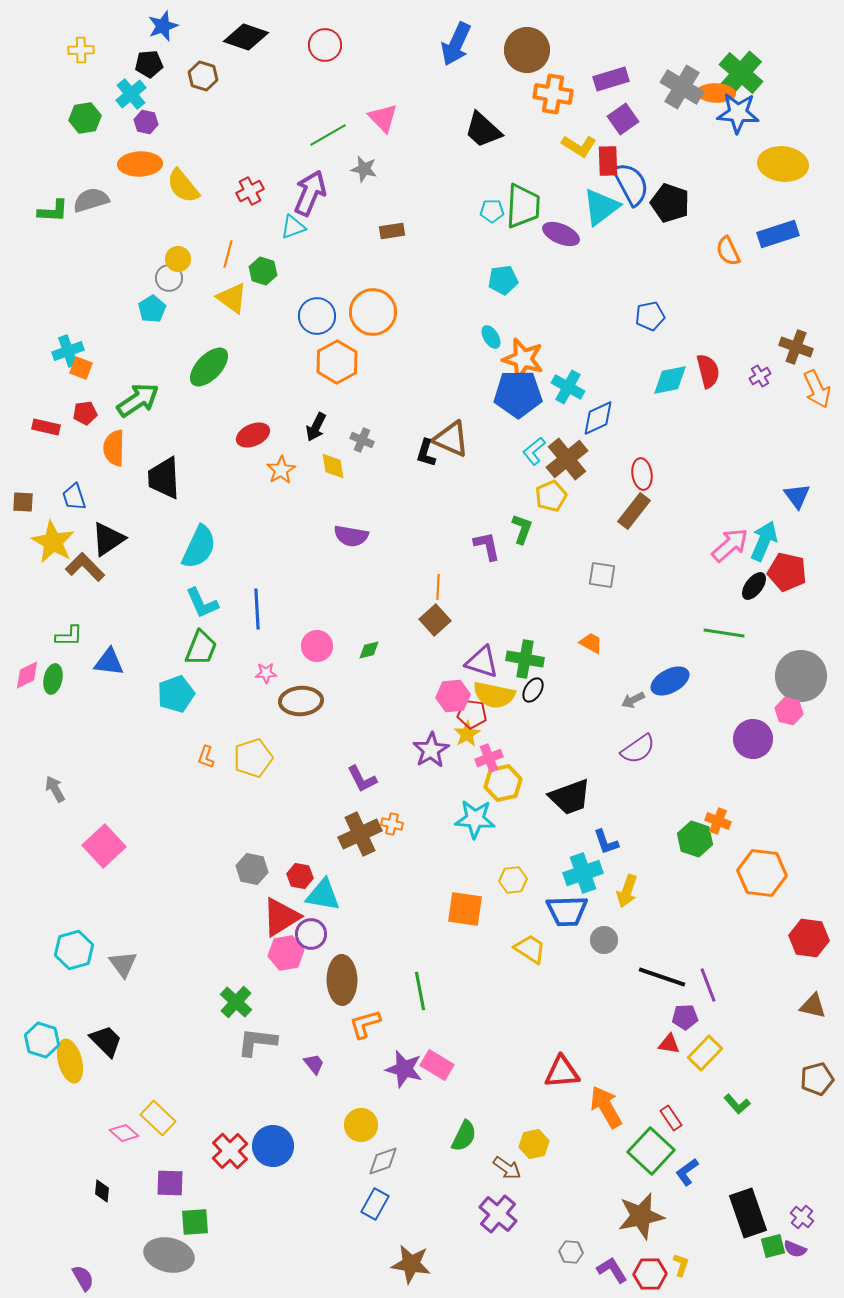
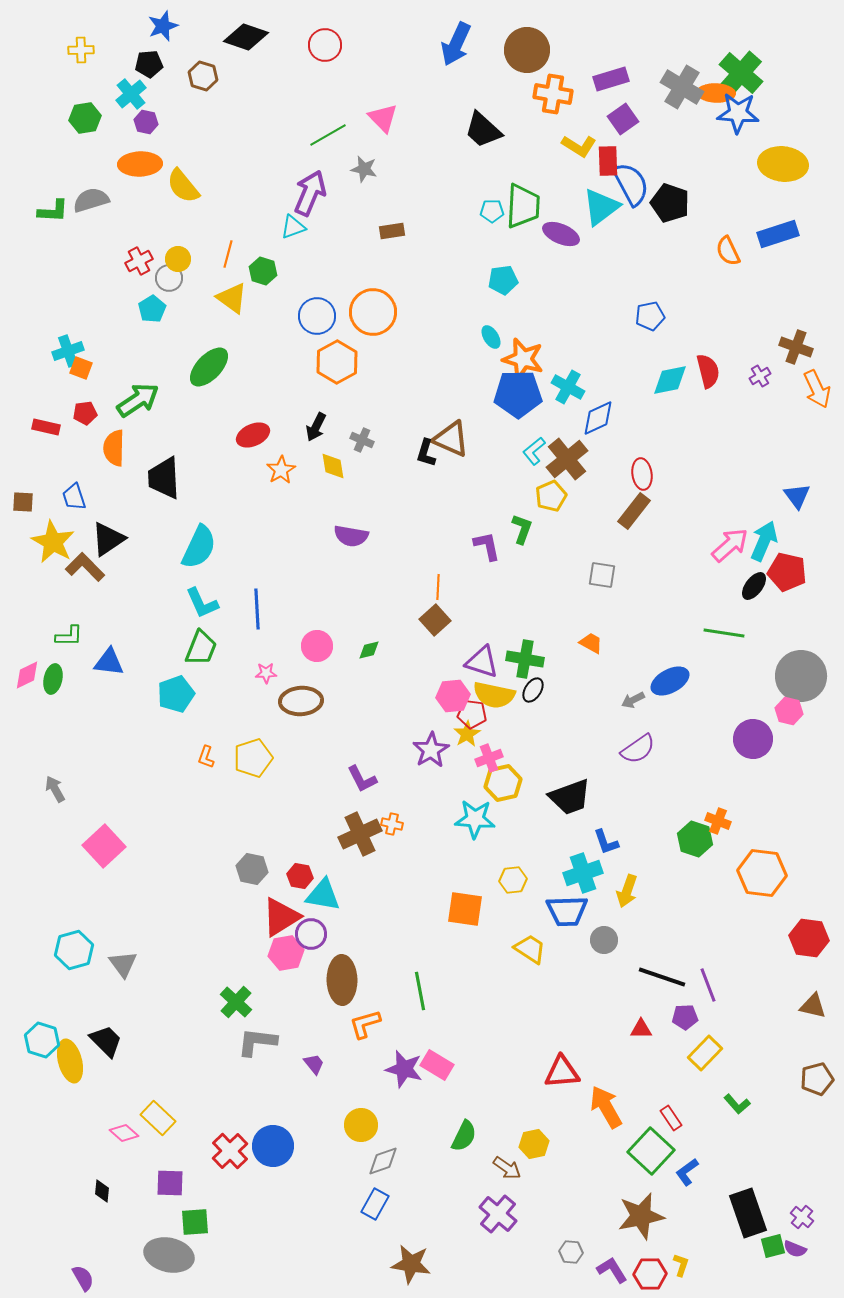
red cross at (250, 191): moved 111 px left, 70 px down
red triangle at (669, 1044): moved 28 px left, 15 px up; rotated 10 degrees counterclockwise
